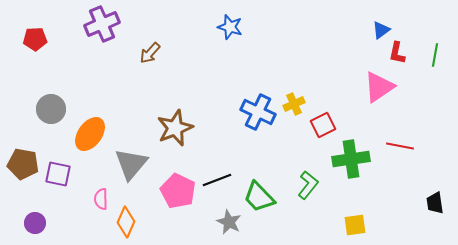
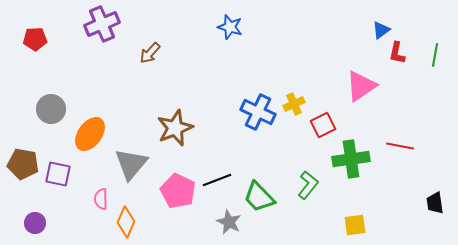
pink triangle: moved 18 px left, 1 px up
